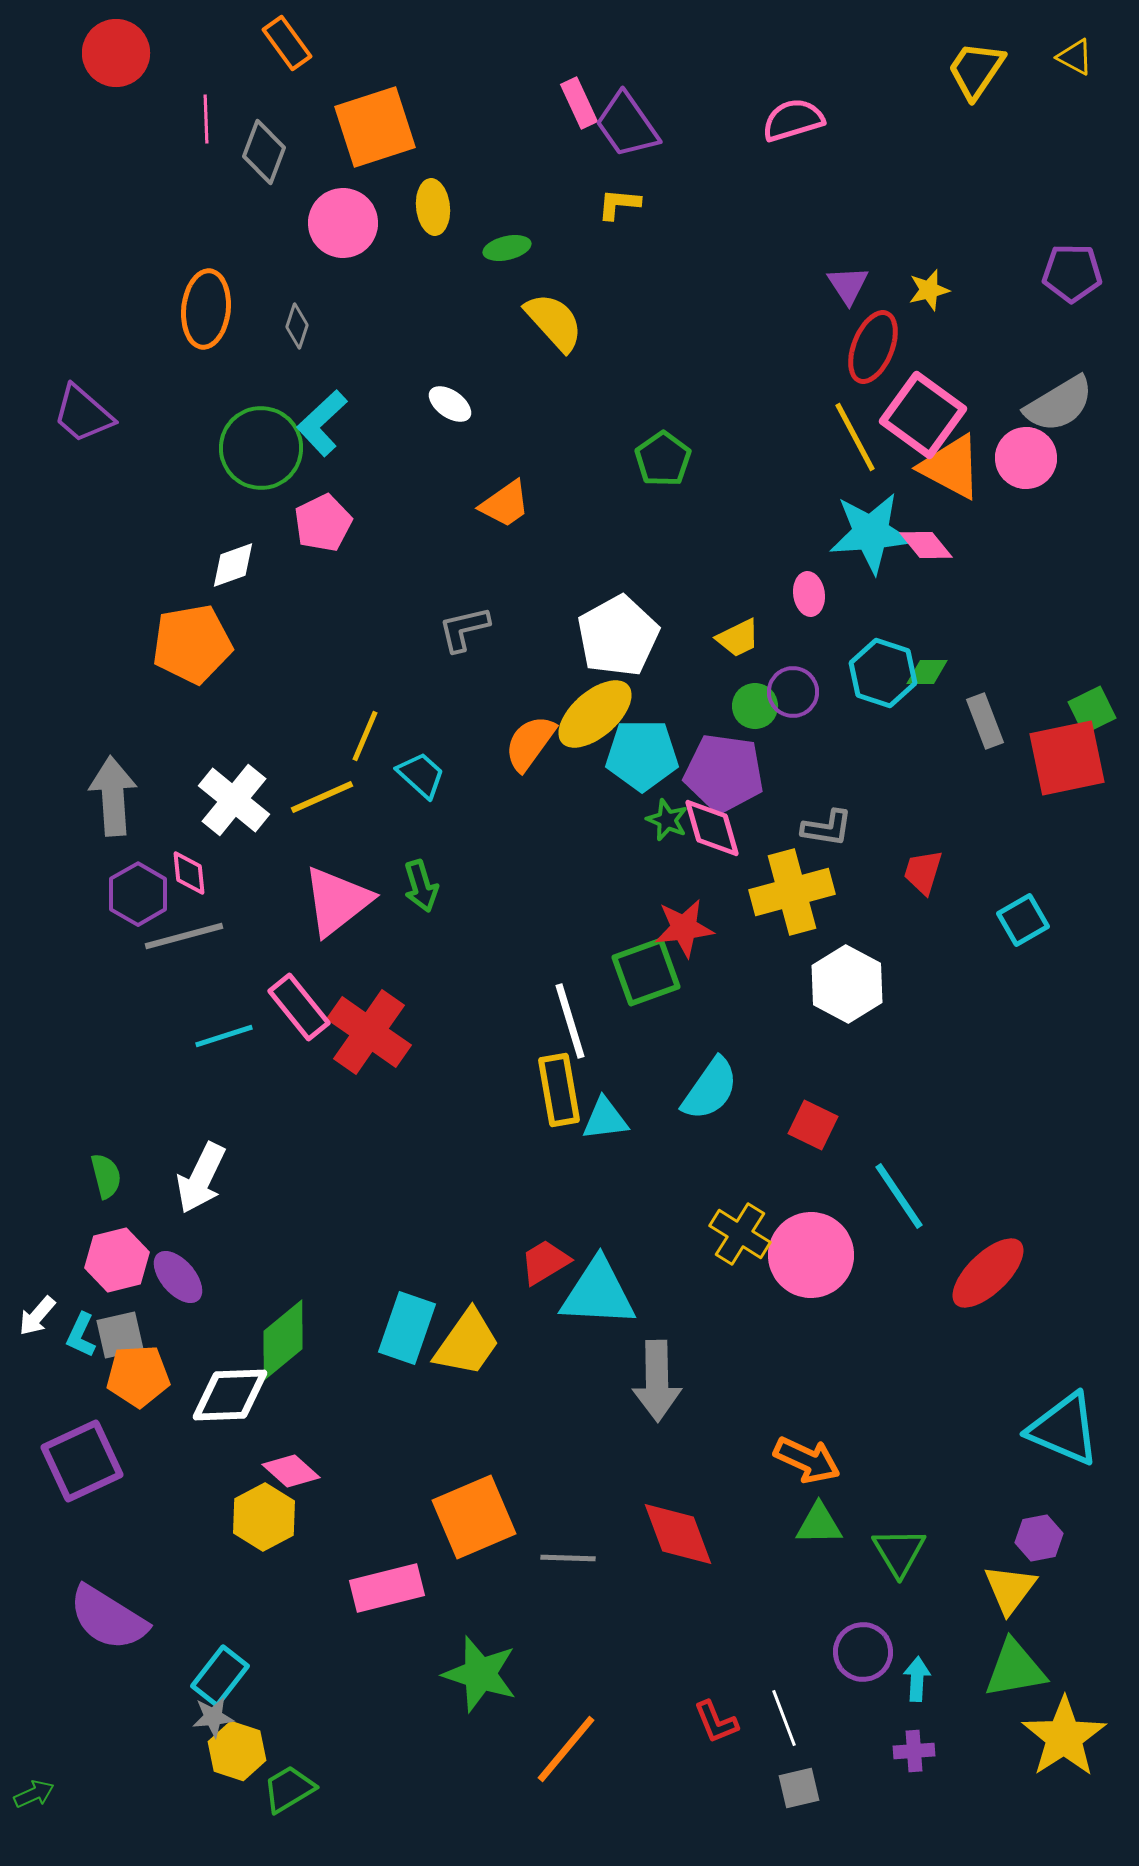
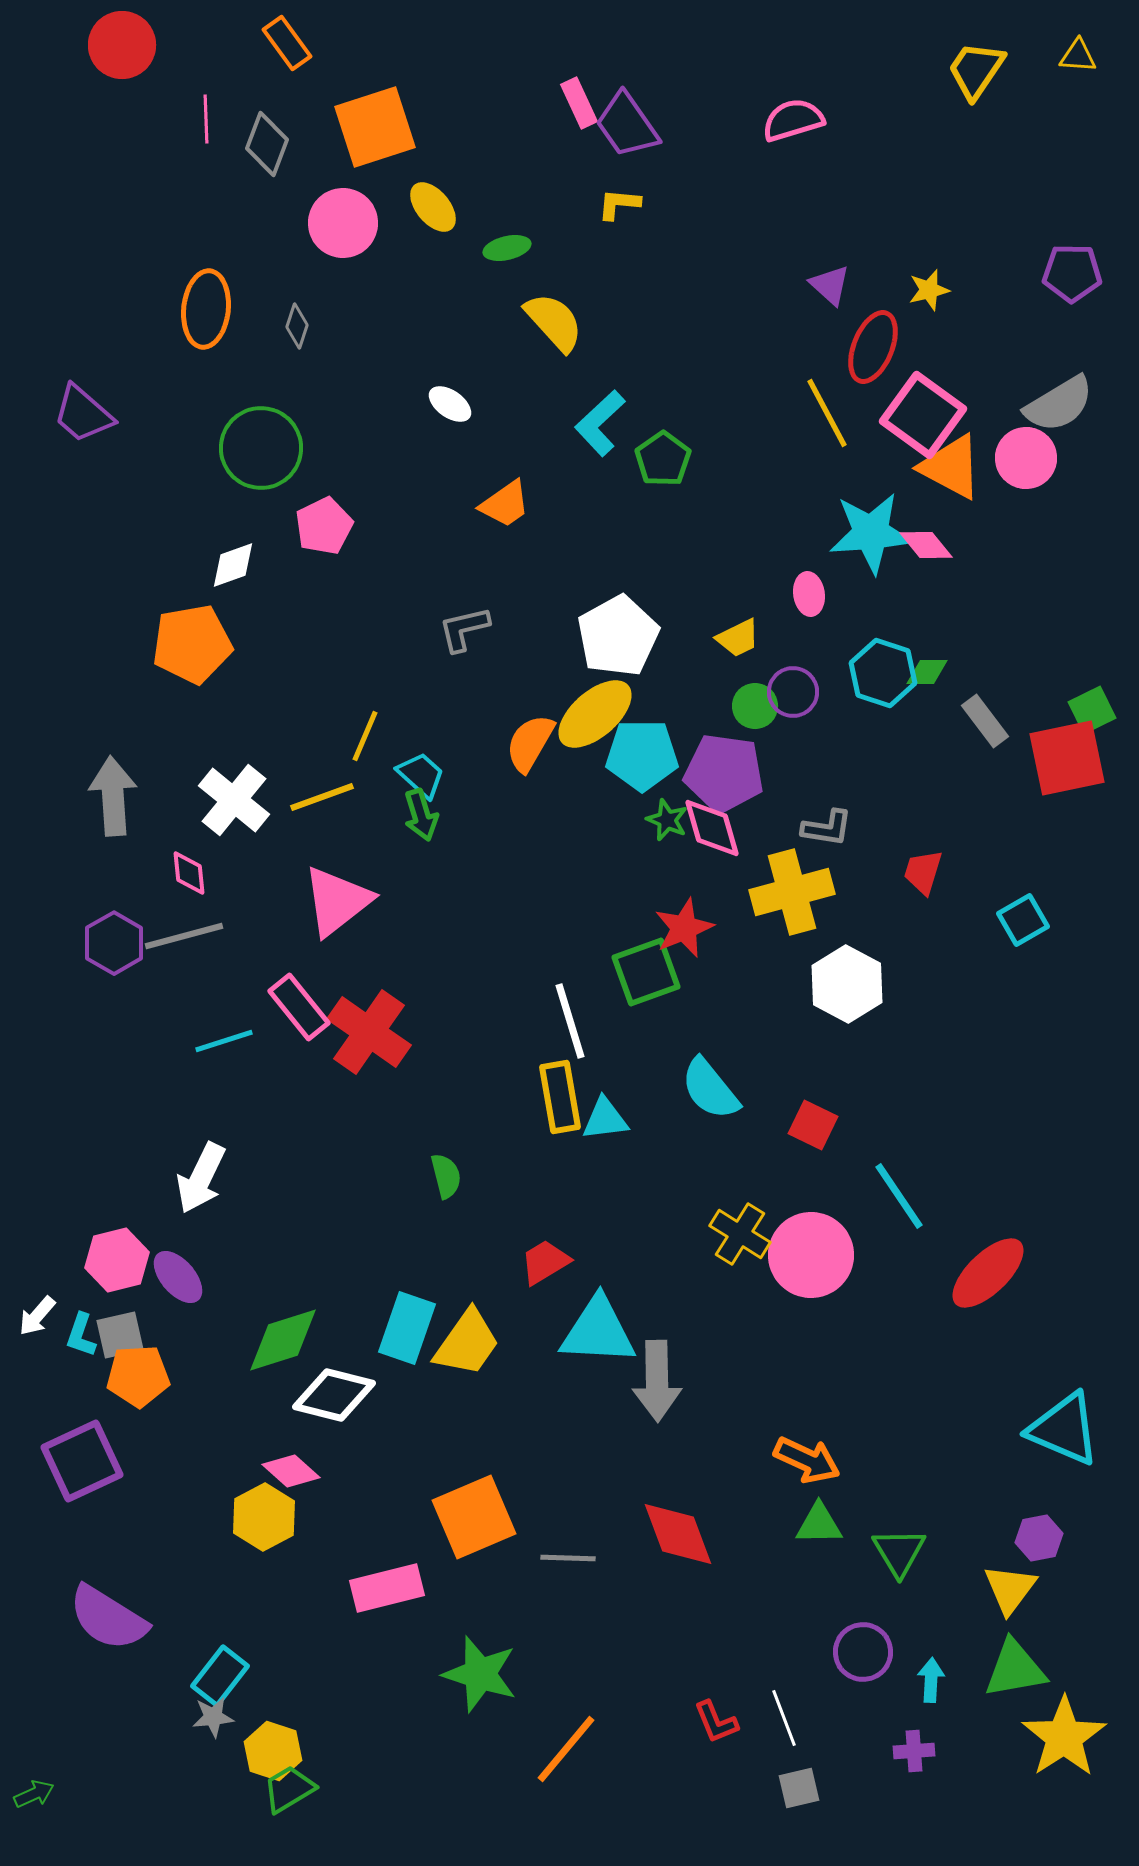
red circle at (116, 53): moved 6 px right, 8 px up
yellow triangle at (1075, 57): moved 3 px right, 1 px up; rotated 24 degrees counterclockwise
gray diamond at (264, 152): moved 3 px right, 8 px up
yellow ellipse at (433, 207): rotated 34 degrees counterclockwise
purple triangle at (848, 285): moved 18 px left; rotated 15 degrees counterclockwise
cyan L-shape at (322, 423): moved 278 px right
yellow line at (855, 437): moved 28 px left, 24 px up
pink pentagon at (323, 523): moved 1 px right, 3 px down
gray rectangle at (985, 721): rotated 16 degrees counterclockwise
orange semicircle at (530, 743): rotated 6 degrees counterclockwise
yellow line at (322, 797): rotated 4 degrees clockwise
green arrow at (421, 886): moved 71 px up
purple hexagon at (138, 894): moved 24 px left, 49 px down
red star at (684, 928): rotated 16 degrees counterclockwise
cyan line at (224, 1036): moved 5 px down
cyan semicircle at (710, 1089): rotated 106 degrees clockwise
yellow rectangle at (559, 1090): moved 1 px right, 7 px down
green semicircle at (106, 1176): moved 340 px right
cyan triangle at (598, 1293): moved 38 px down
cyan L-shape at (81, 1335): rotated 6 degrees counterclockwise
green diamond at (283, 1340): rotated 22 degrees clockwise
white diamond at (230, 1395): moved 104 px right; rotated 16 degrees clockwise
cyan arrow at (917, 1679): moved 14 px right, 1 px down
yellow hexagon at (237, 1751): moved 36 px right
